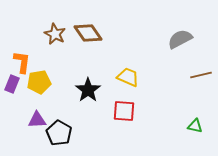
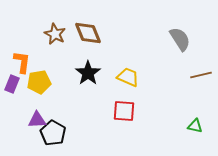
brown diamond: rotated 12 degrees clockwise
gray semicircle: rotated 85 degrees clockwise
black star: moved 17 px up
black pentagon: moved 6 px left
